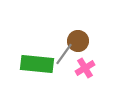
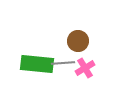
gray line: moved 1 px left, 9 px down; rotated 50 degrees clockwise
